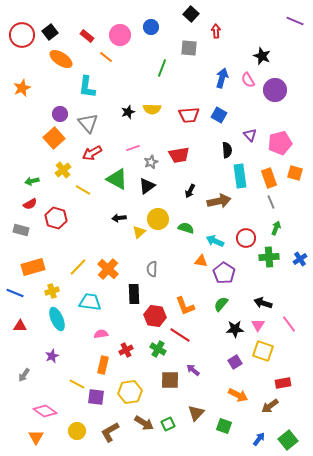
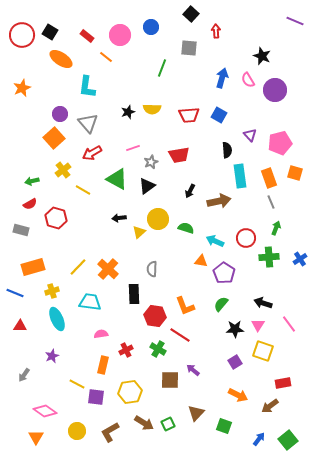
black square at (50, 32): rotated 21 degrees counterclockwise
